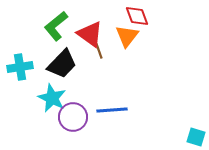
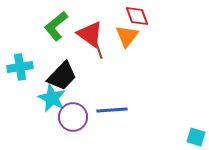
black trapezoid: moved 12 px down
